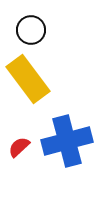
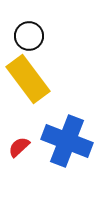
black circle: moved 2 px left, 6 px down
blue cross: rotated 36 degrees clockwise
